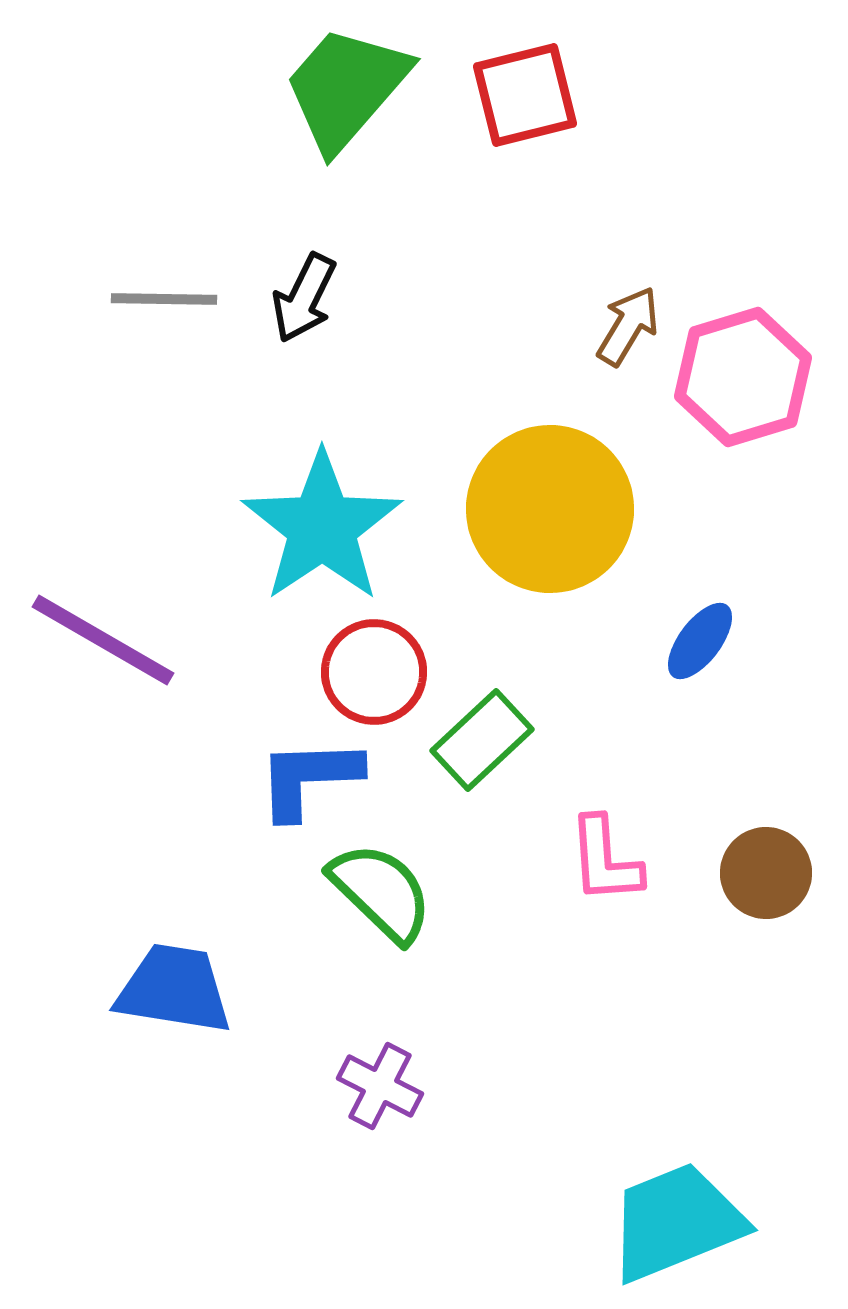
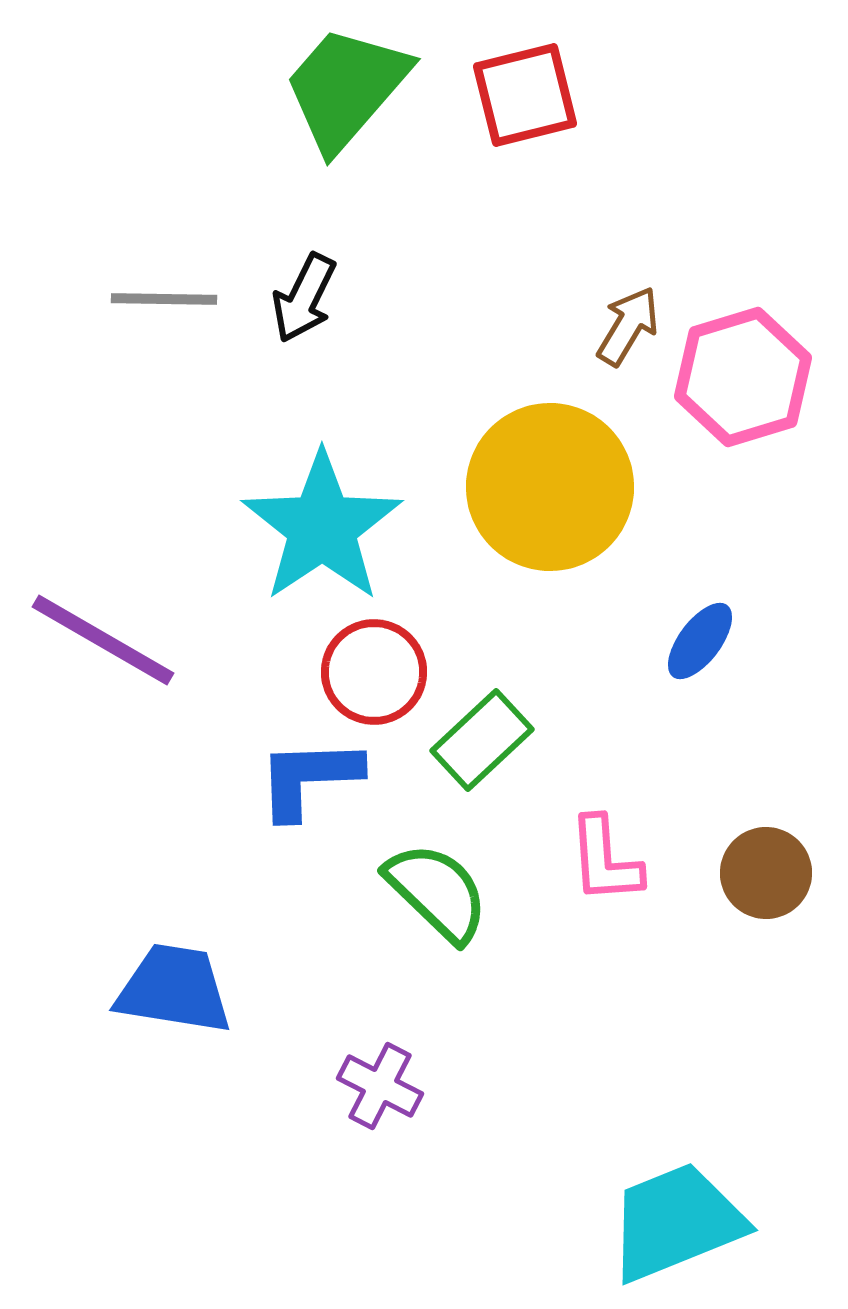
yellow circle: moved 22 px up
green semicircle: moved 56 px right
